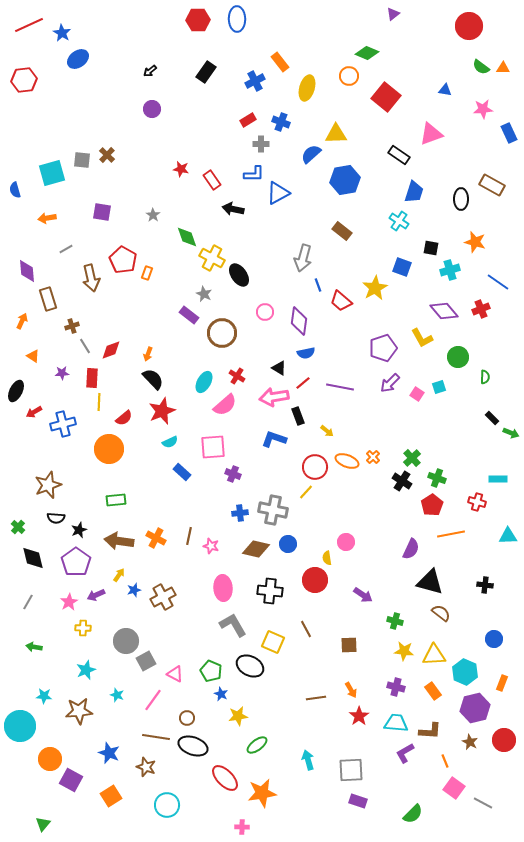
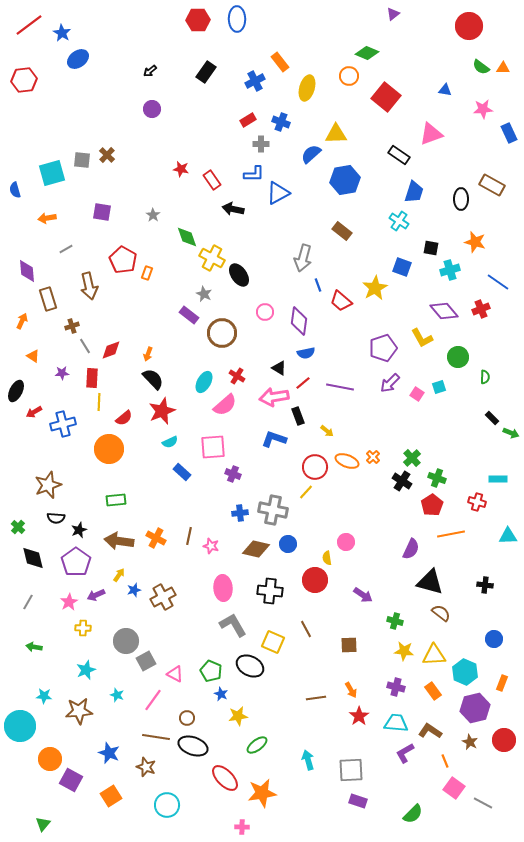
red line at (29, 25): rotated 12 degrees counterclockwise
brown arrow at (91, 278): moved 2 px left, 8 px down
brown L-shape at (430, 731): rotated 150 degrees counterclockwise
